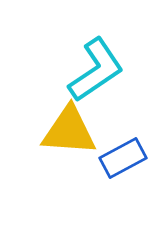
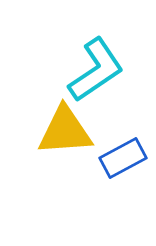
yellow triangle: moved 4 px left; rotated 8 degrees counterclockwise
